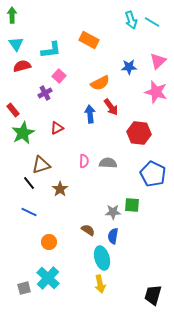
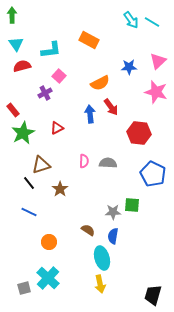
cyan arrow: rotated 18 degrees counterclockwise
